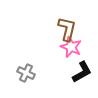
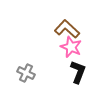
brown L-shape: rotated 60 degrees counterclockwise
black L-shape: moved 4 px left; rotated 40 degrees counterclockwise
